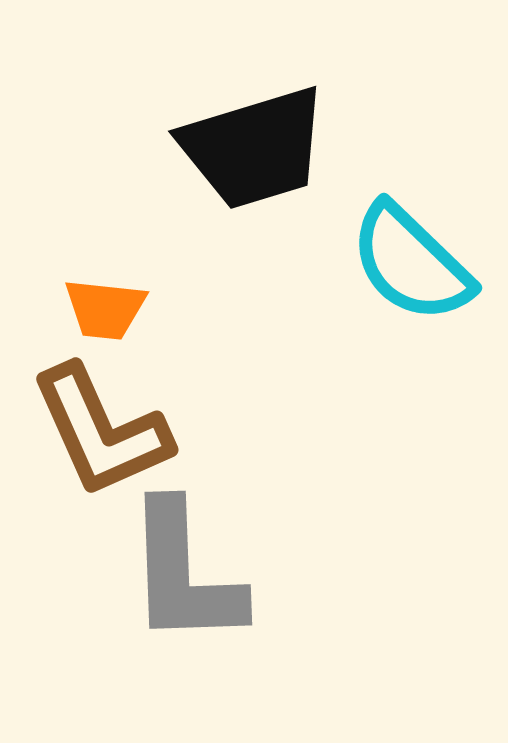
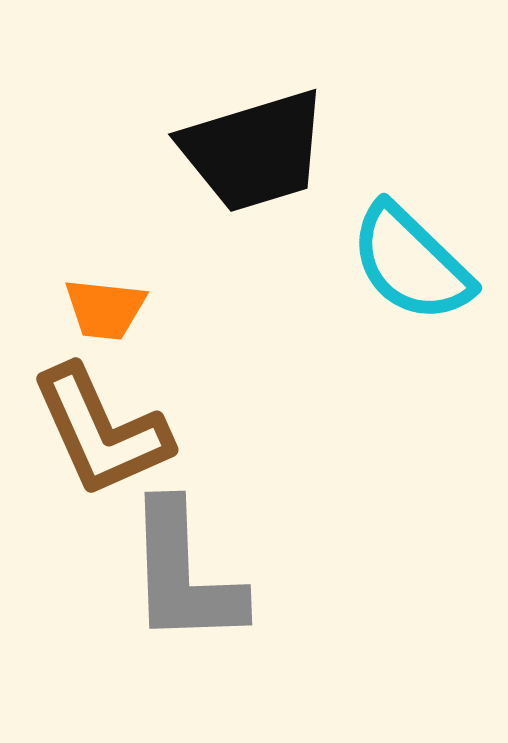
black trapezoid: moved 3 px down
